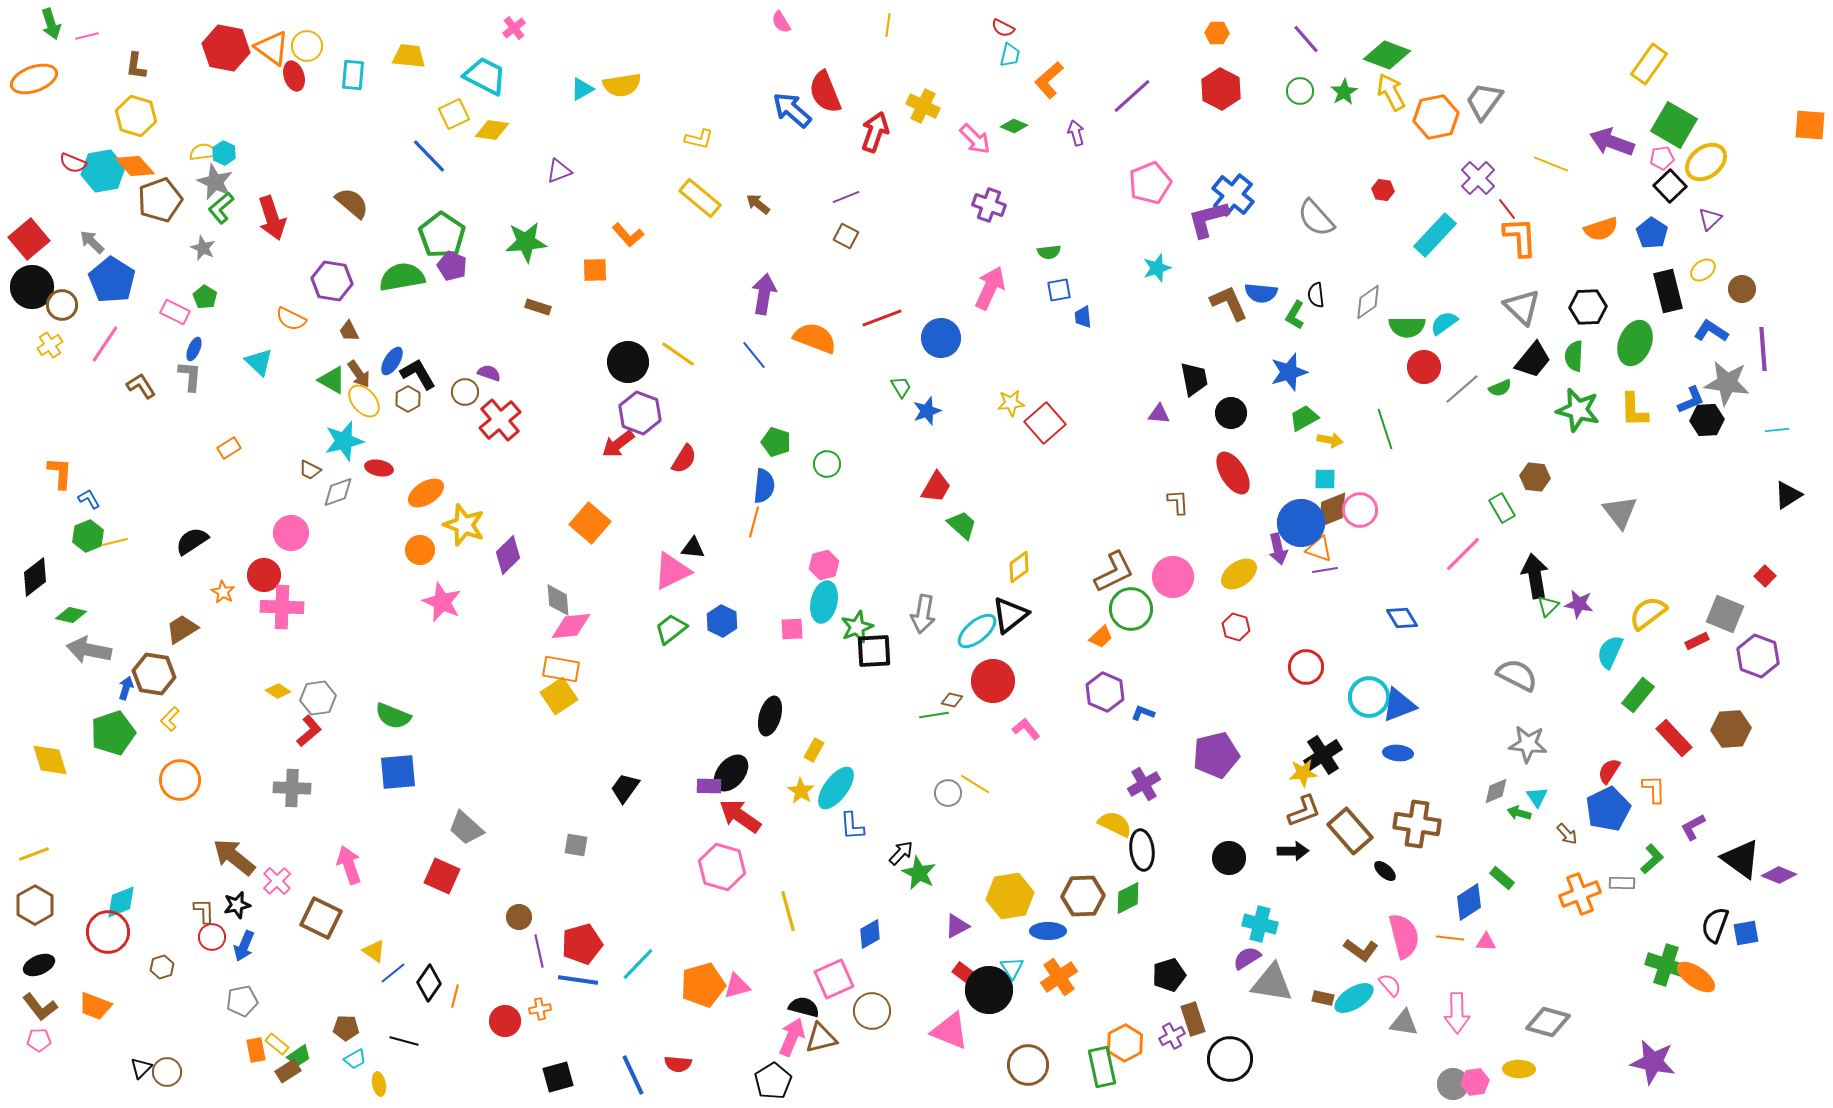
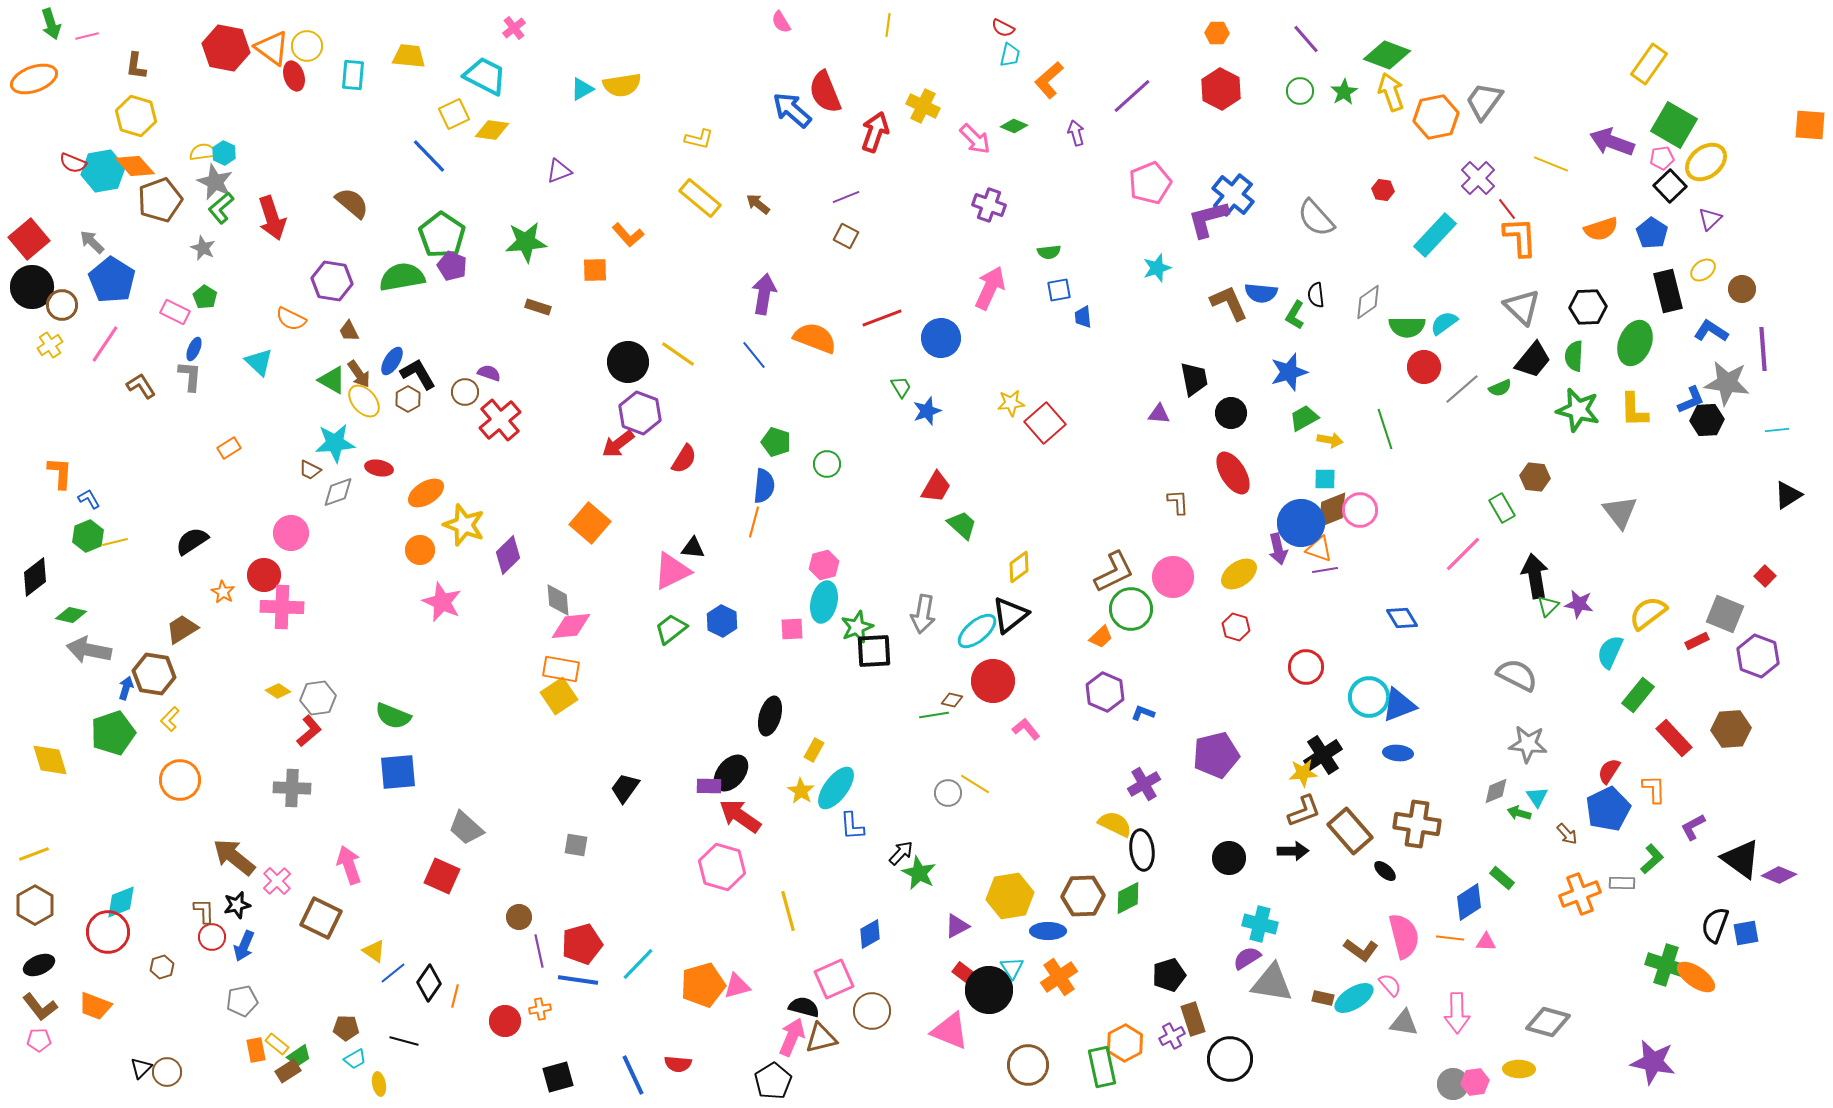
yellow arrow at (1391, 92): rotated 9 degrees clockwise
cyan star at (344, 441): moved 9 px left, 2 px down; rotated 9 degrees clockwise
